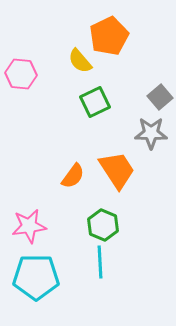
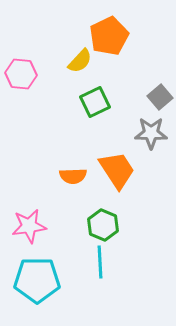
yellow semicircle: rotated 96 degrees counterclockwise
orange semicircle: rotated 52 degrees clockwise
cyan pentagon: moved 1 px right, 3 px down
